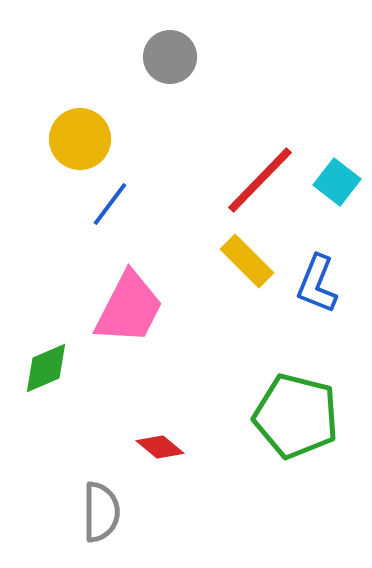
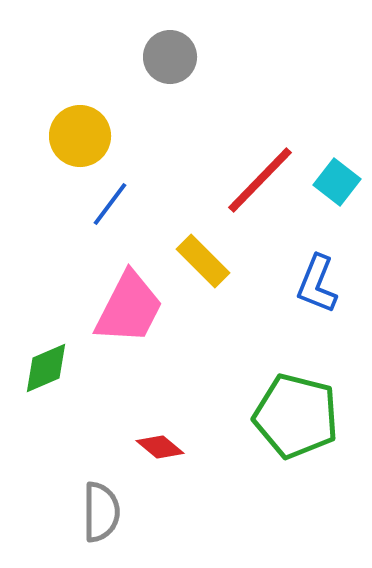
yellow circle: moved 3 px up
yellow rectangle: moved 44 px left
